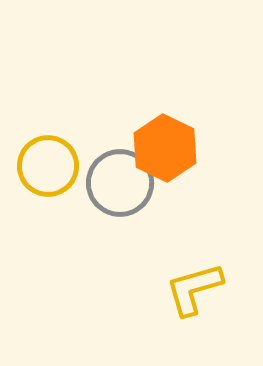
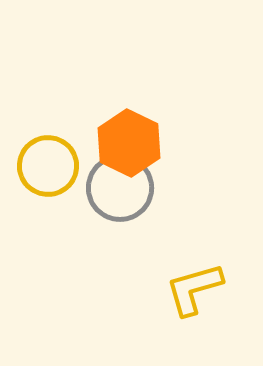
orange hexagon: moved 36 px left, 5 px up
gray circle: moved 5 px down
